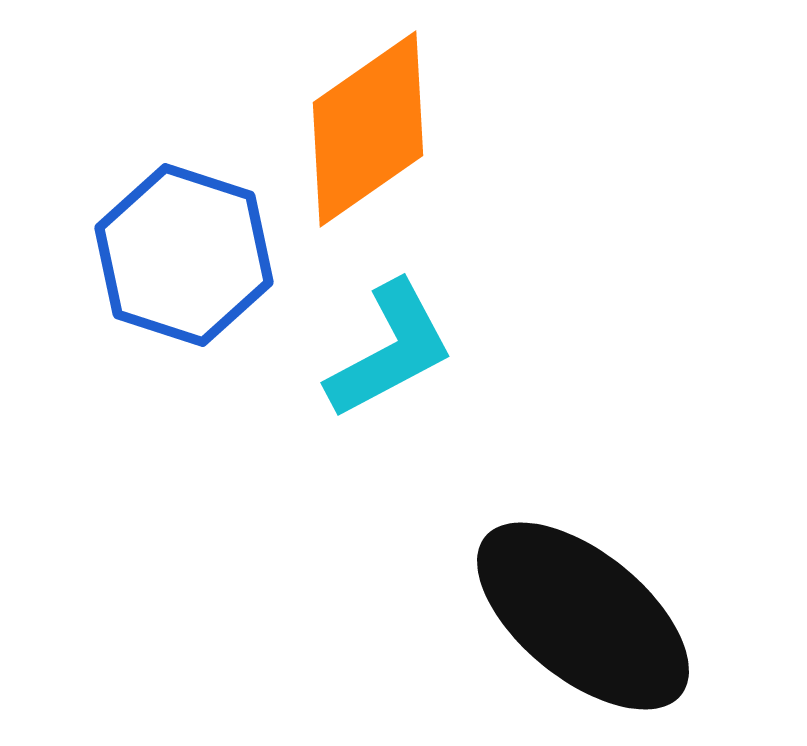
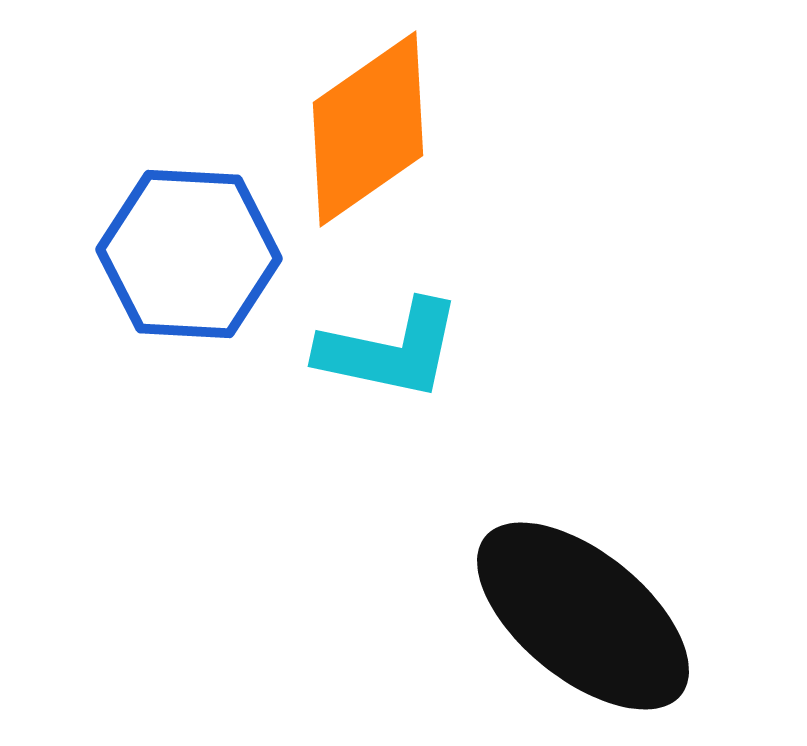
blue hexagon: moved 5 px right, 1 px up; rotated 15 degrees counterclockwise
cyan L-shape: rotated 40 degrees clockwise
